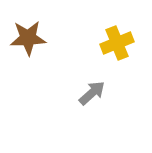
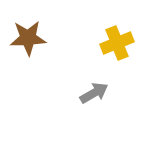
gray arrow: moved 2 px right; rotated 12 degrees clockwise
